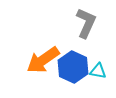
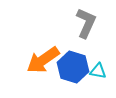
blue hexagon: rotated 8 degrees counterclockwise
